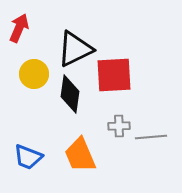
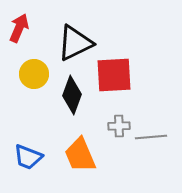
black triangle: moved 6 px up
black diamond: moved 2 px right, 1 px down; rotated 12 degrees clockwise
